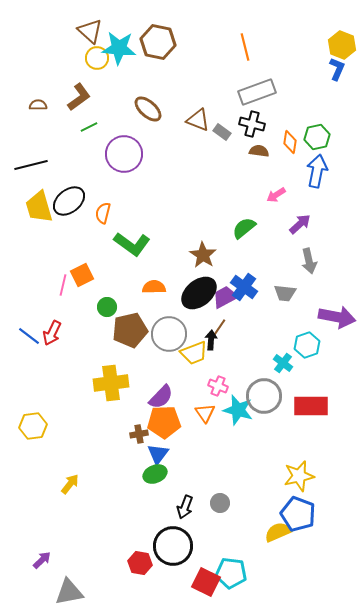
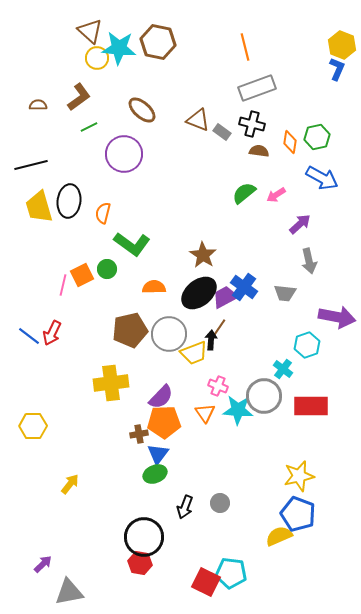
gray rectangle at (257, 92): moved 4 px up
brown ellipse at (148, 109): moved 6 px left, 1 px down
blue arrow at (317, 171): moved 5 px right, 7 px down; rotated 108 degrees clockwise
black ellipse at (69, 201): rotated 44 degrees counterclockwise
green semicircle at (244, 228): moved 35 px up
green circle at (107, 307): moved 38 px up
cyan cross at (283, 363): moved 6 px down
cyan star at (238, 410): rotated 12 degrees counterclockwise
yellow hexagon at (33, 426): rotated 8 degrees clockwise
yellow semicircle at (278, 532): moved 1 px right, 4 px down
black circle at (173, 546): moved 29 px left, 9 px up
purple arrow at (42, 560): moved 1 px right, 4 px down
